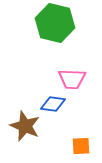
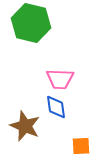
green hexagon: moved 24 px left
pink trapezoid: moved 12 px left
blue diamond: moved 3 px right, 3 px down; rotated 75 degrees clockwise
